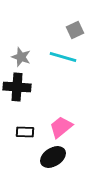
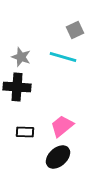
pink trapezoid: moved 1 px right, 1 px up
black ellipse: moved 5 px right; rotated 10 degrees counterclockwise
